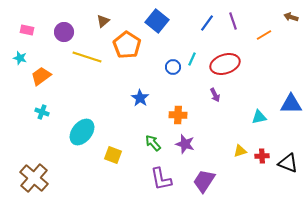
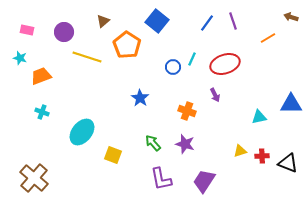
orange line: moved 4 px right, 3 px down
orange trapezoid: rotated 15 degrees clockwise
orange cross: moved 9 px right, 4 px up; rotated 18 degrees clockwise
